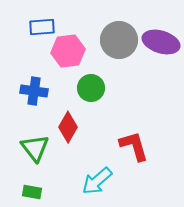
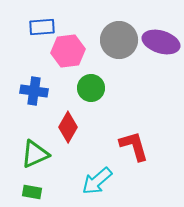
green triangle: moved 6 px down; rotated 44 degrees clockwise
